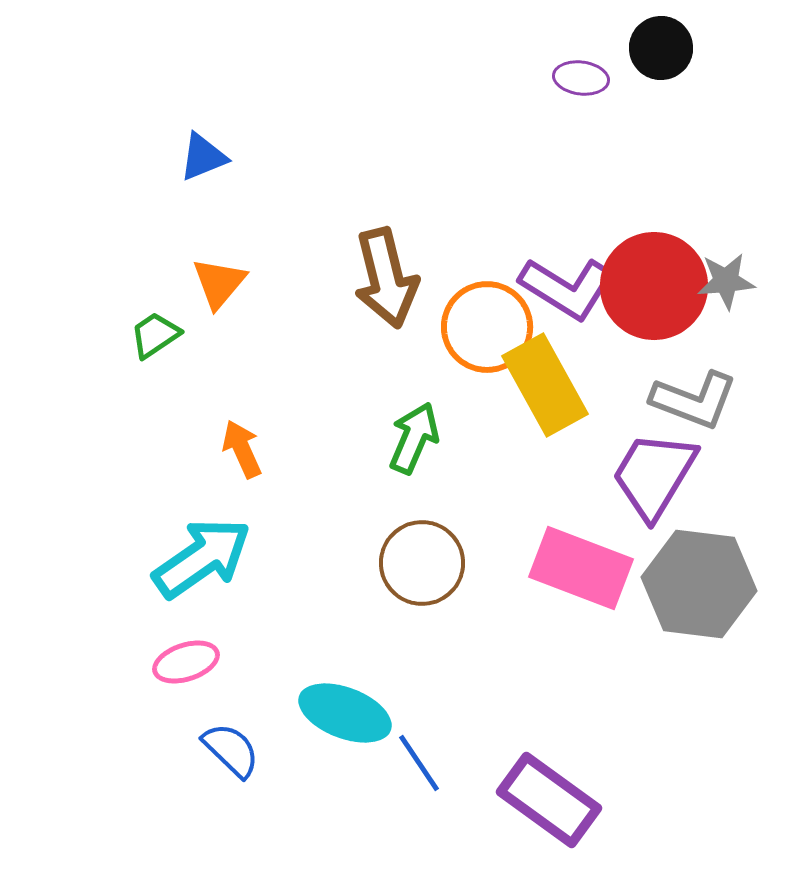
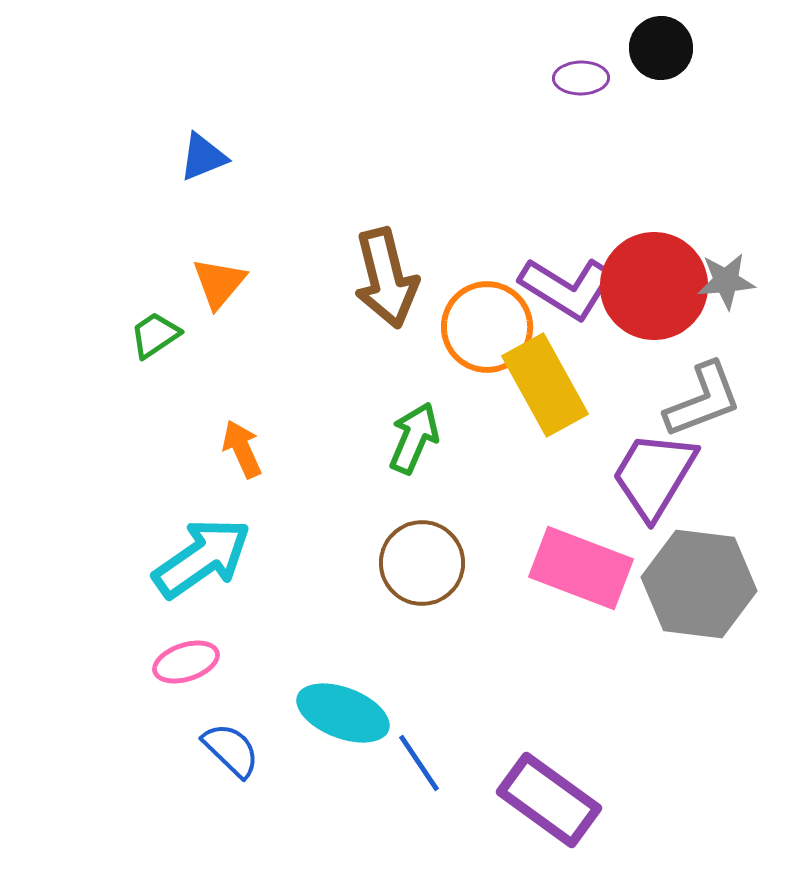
purple ellipse: rotated 8 degrees counterclockwise
gray L-shape: moved 9 px right; rotated 42 degrees counterclockwise
cyan ellipse: moved 2 px left
